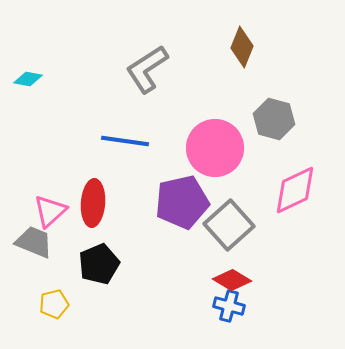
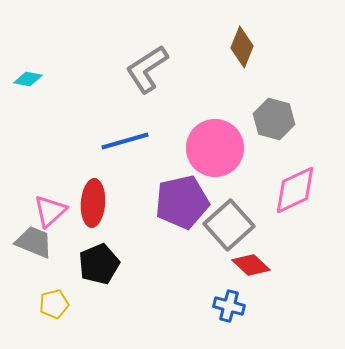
blue line: rotated 24 degrees counterclockwise
red diamond: moved 19 px right, 15 px up; rotated 12 degrees clockwise
